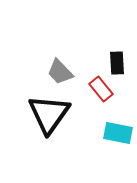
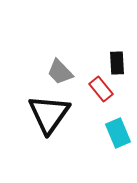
cyan rectangle: rotated 56 degrees clockwise
